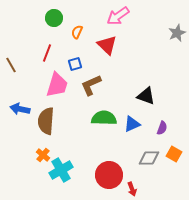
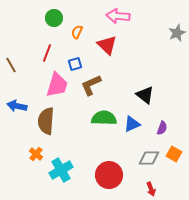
pink arrow: rotated 40 degrees clockwise
black triangle: moved 1 px left, 1 px up; rotated 18 degrees clockwise
blue arrow: moved 3 px left, 3 px up
orange cross: moved 7 px left, 1 px up
red arrow: moved 19 px right
